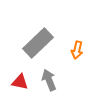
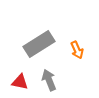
gray rectangle: moved 1 px right, 1 px down; rotated 12 degrees clockwise
orange arrow: rotated 36 degrees counterclockwise
